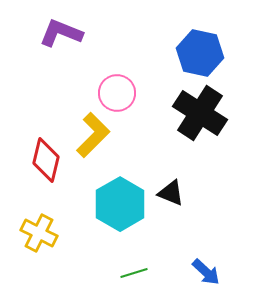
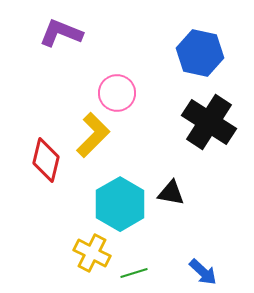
black cross: moved 9 px right, 9 px down
black triangle: rotated 12 degrees counterclockwise
yellow cross: moved 53 px right, 20 px down
blue arrow: moved 3 px left
